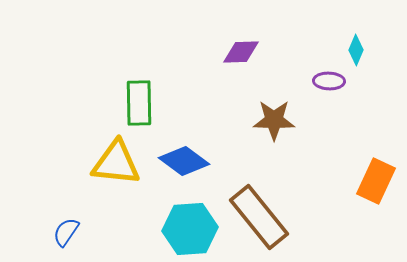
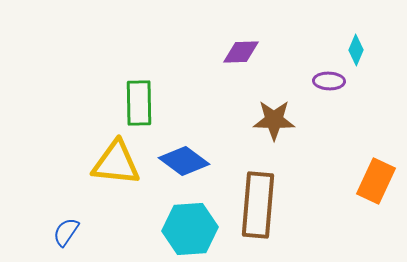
brown rectangle: moved 1 px left, 12 px up; rotated 44 degrees clockwise
